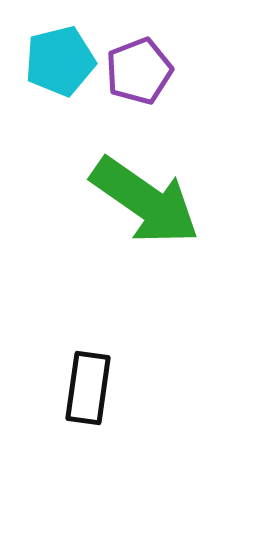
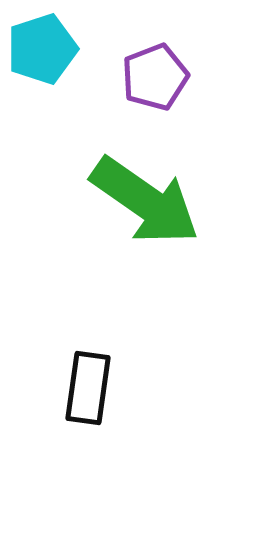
cyan pentagon: moved 18 px left, 12 px up; rotated 4 degrees counterclockwise
purple pentagon: moved 16 px right, 6 px down
